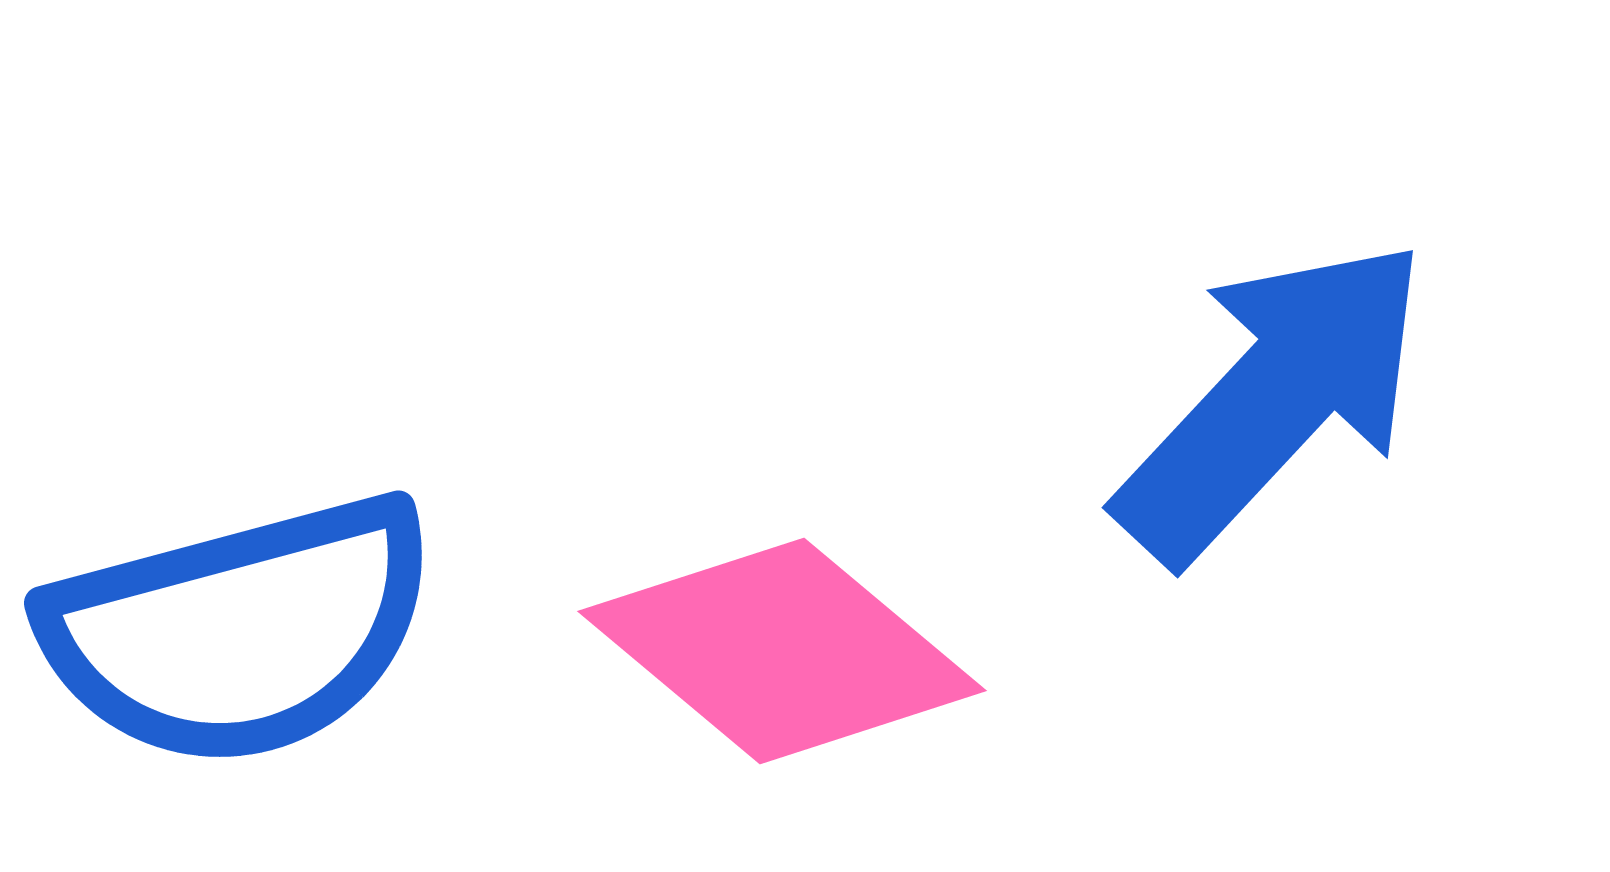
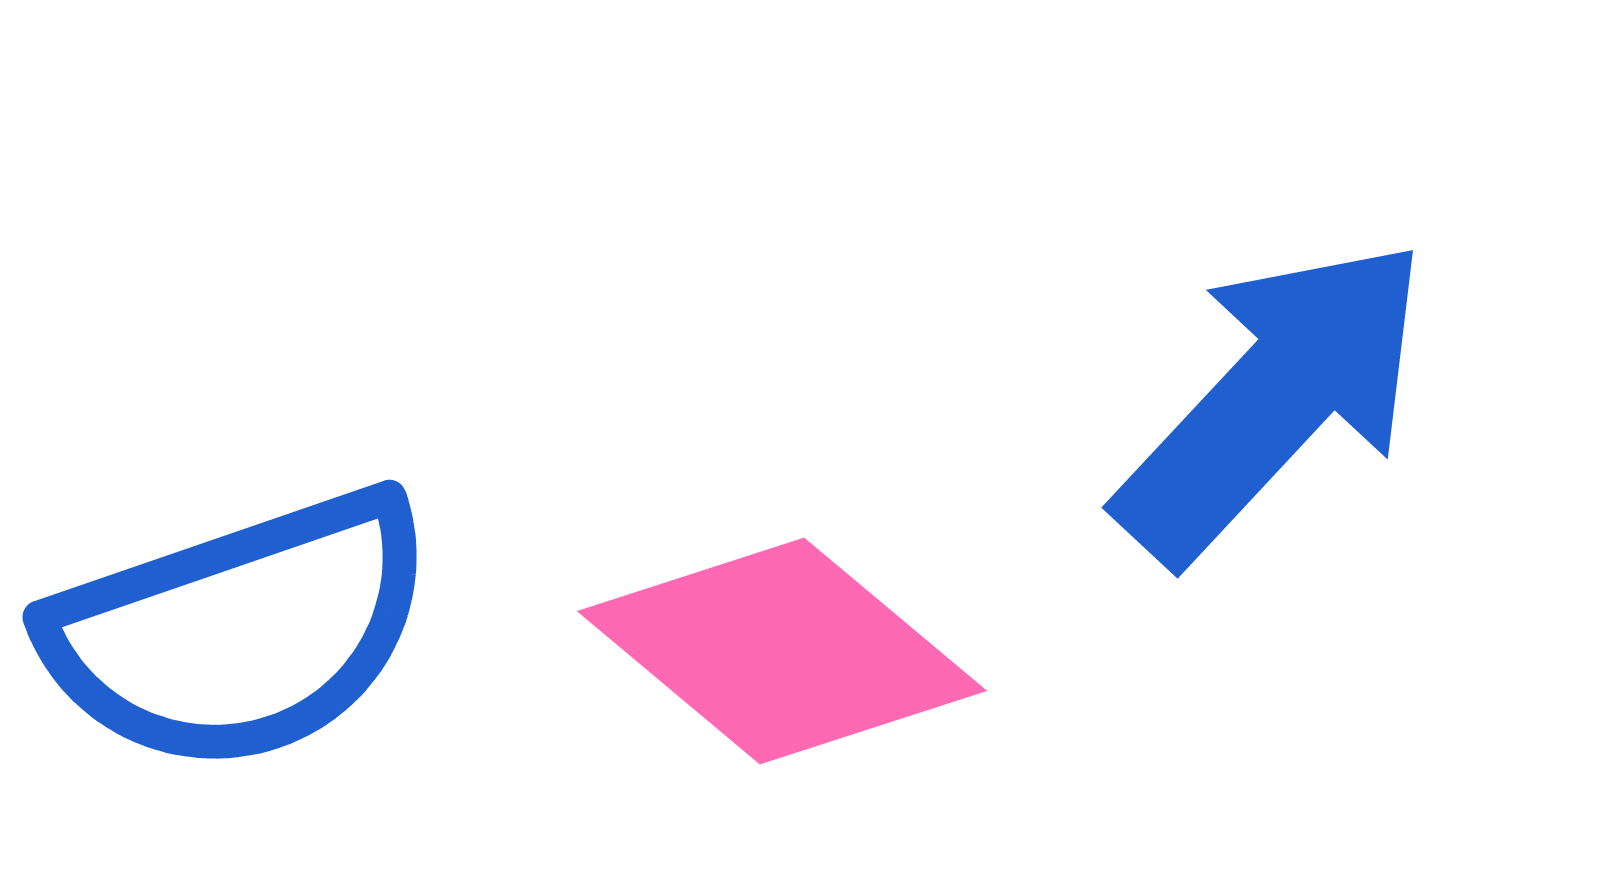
blue semicircle: rotated 4 degrees counterclockwise
